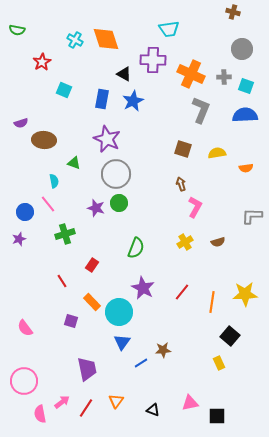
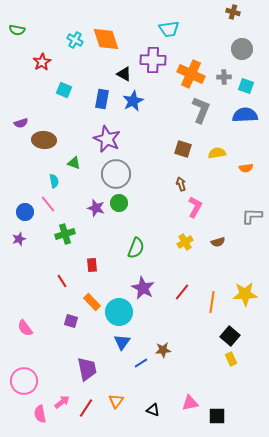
red rectangle at (92, 265): rotated 40 degrees counterclockwise
yellow rectangle at (219, 363): moved 12 px right, 4 px up
